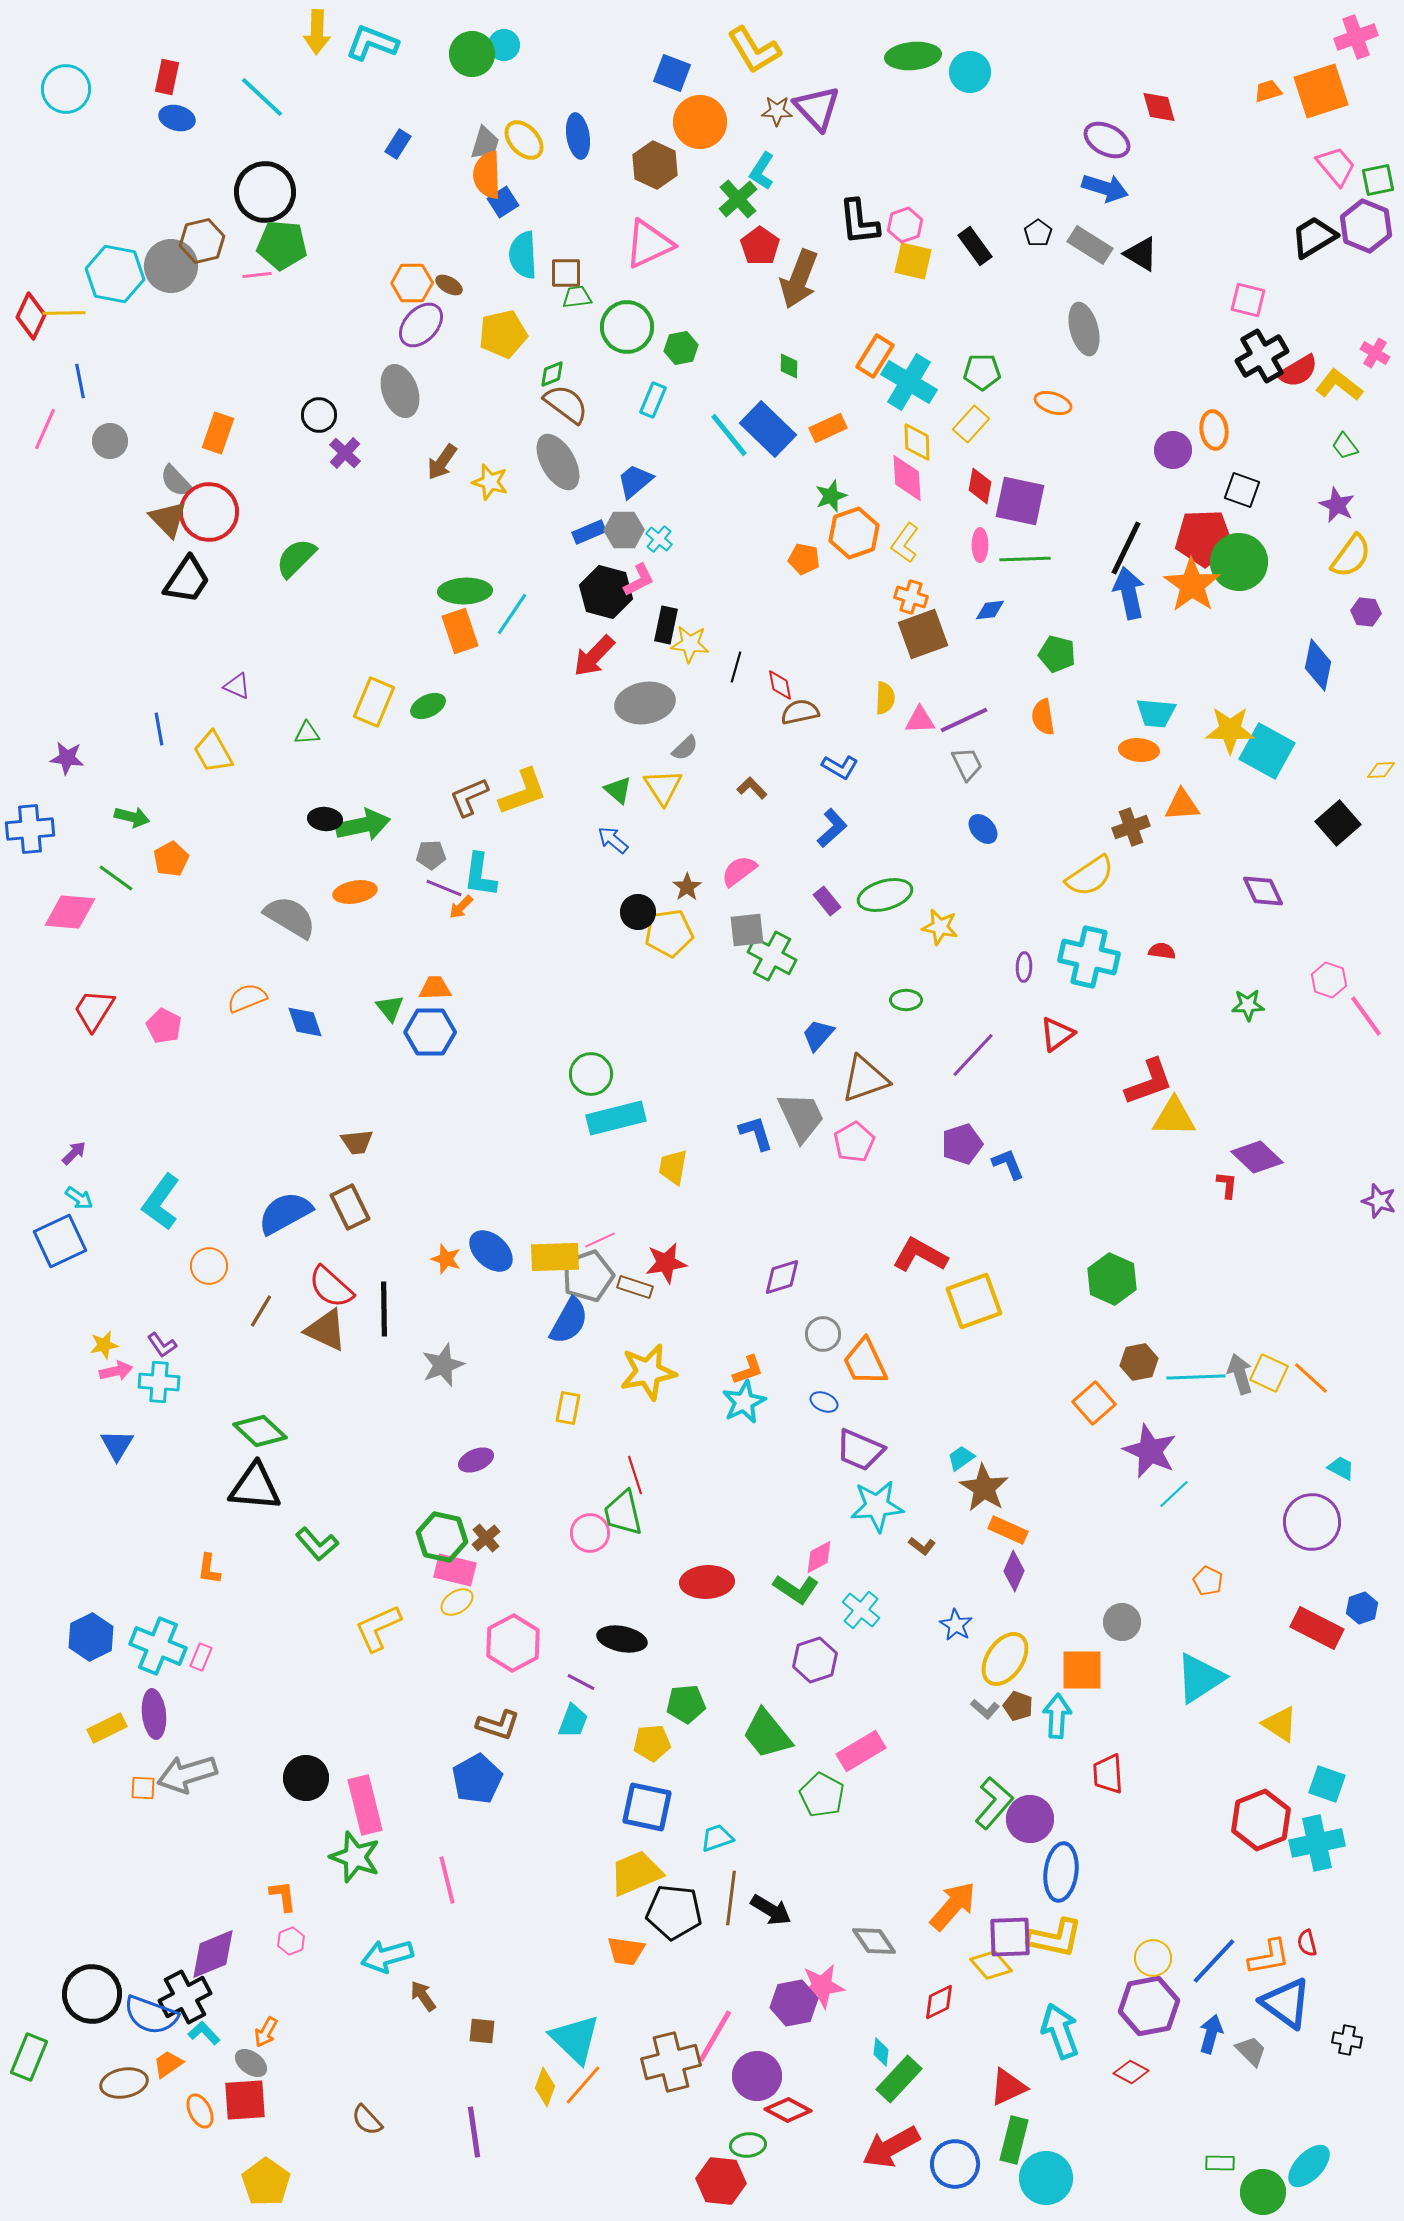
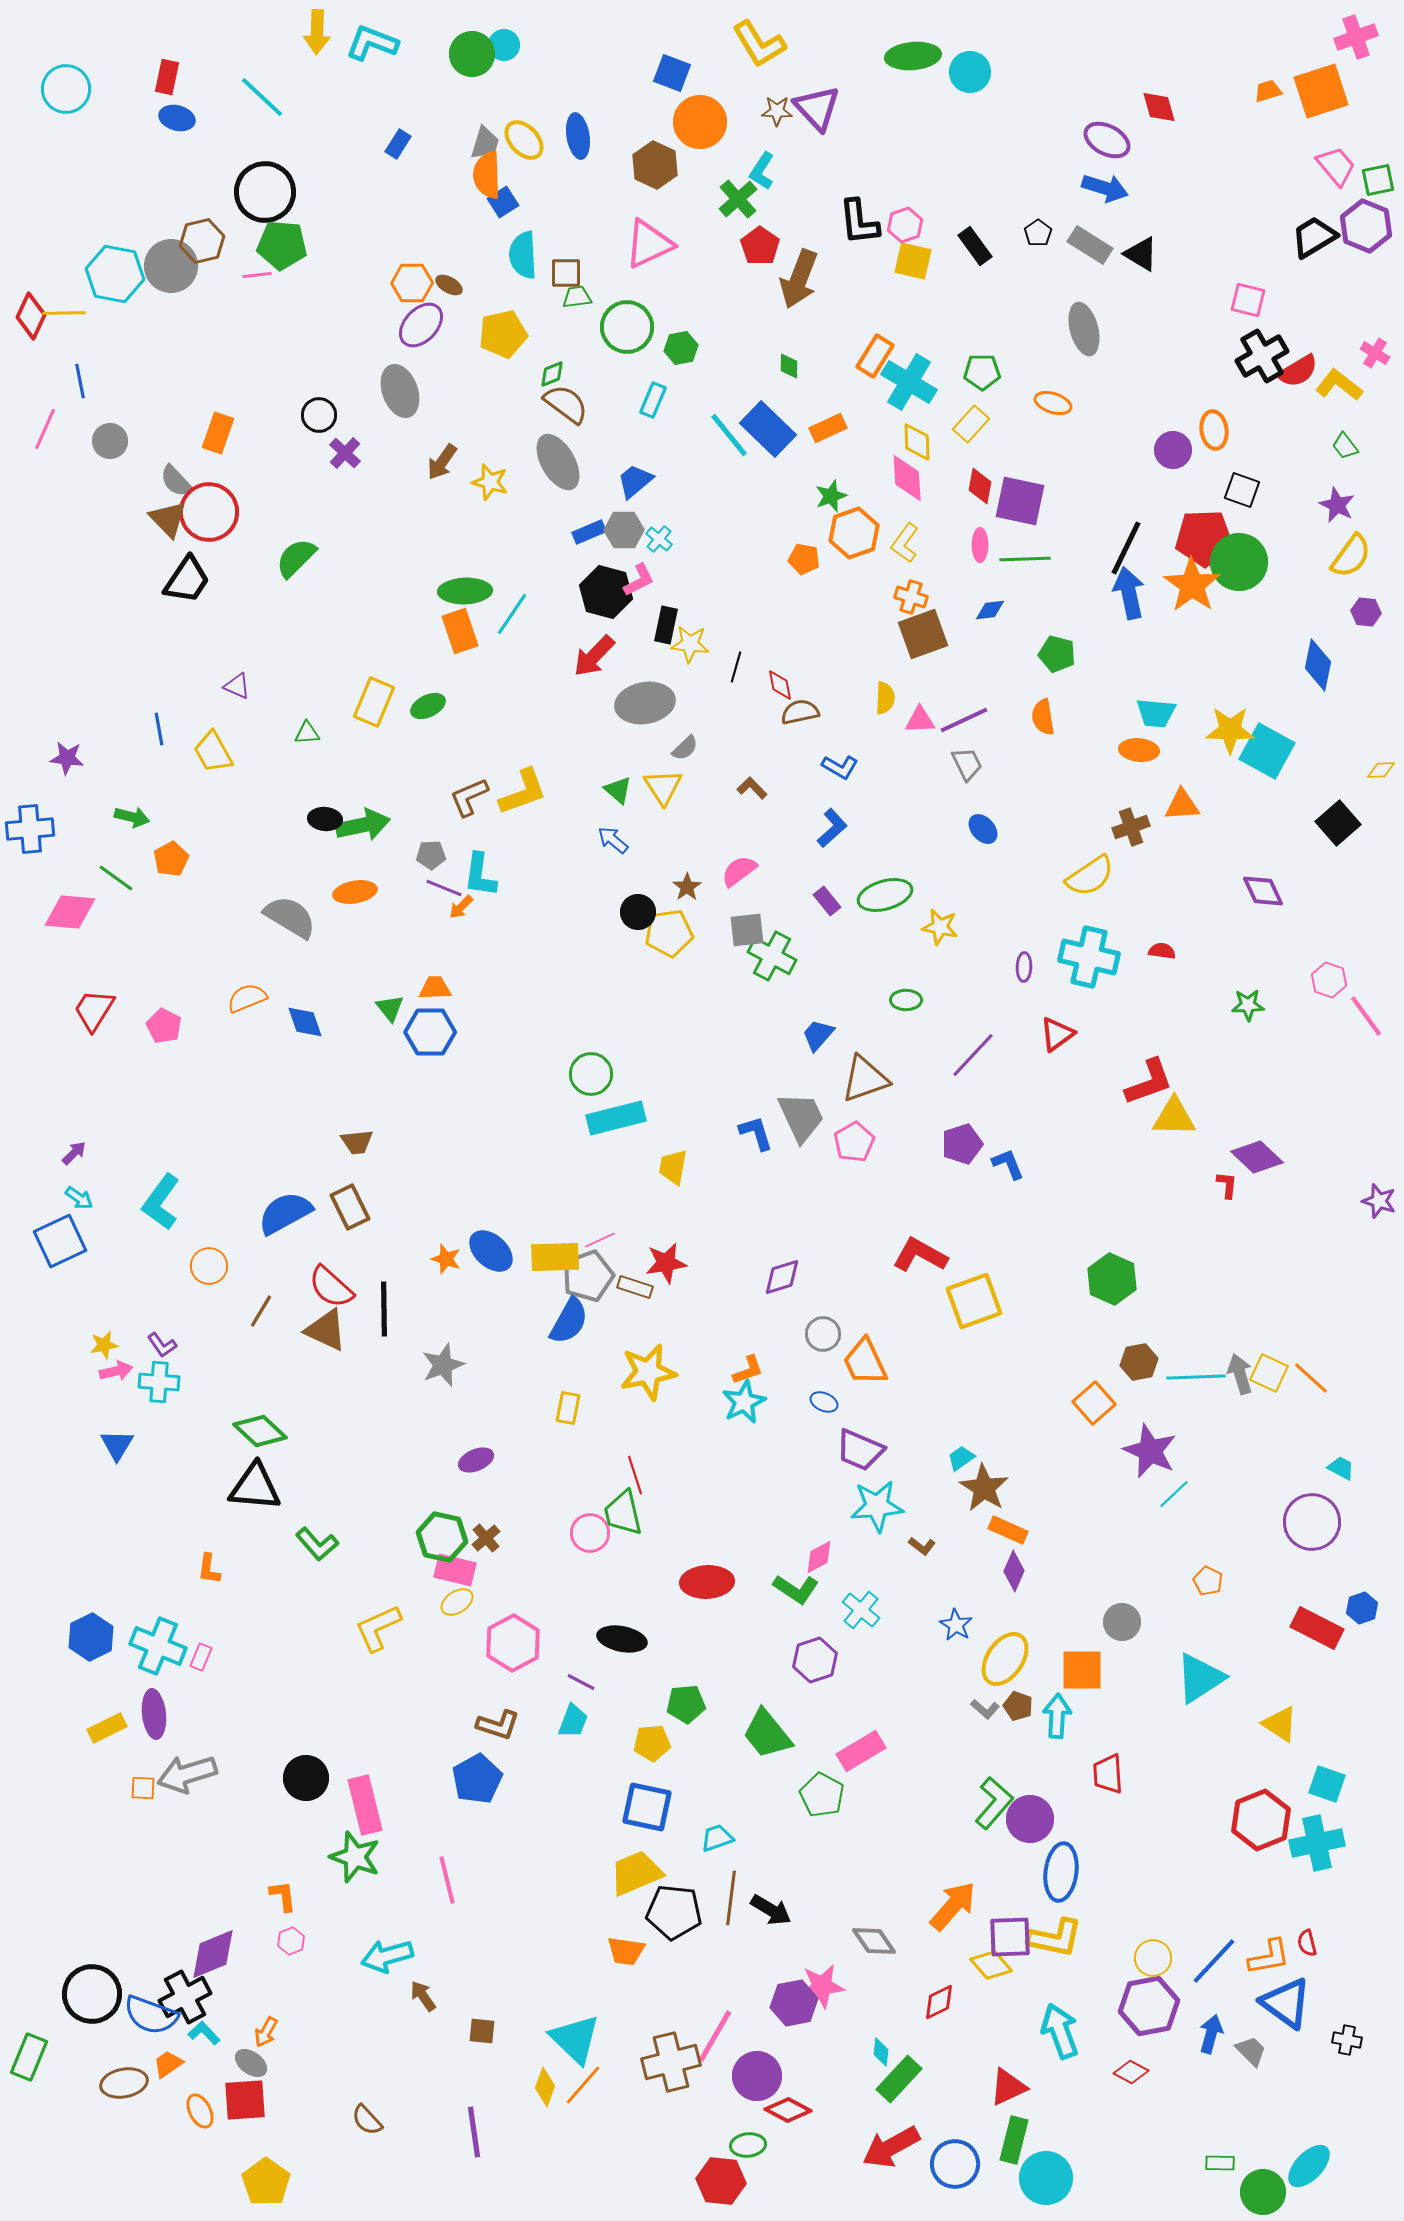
yellow L-shape at (754, 50): moved 5 px right, 6 px up
